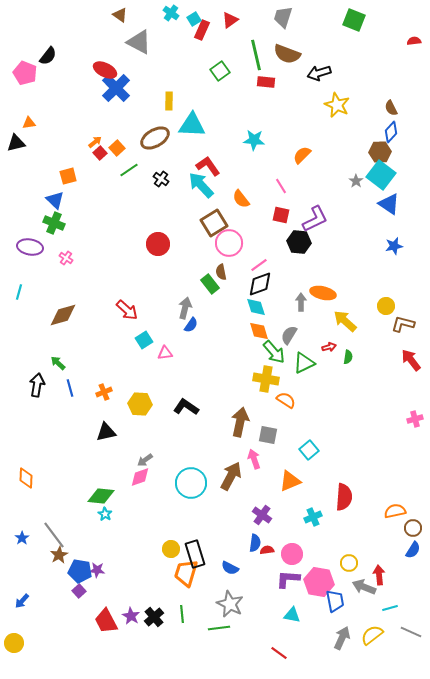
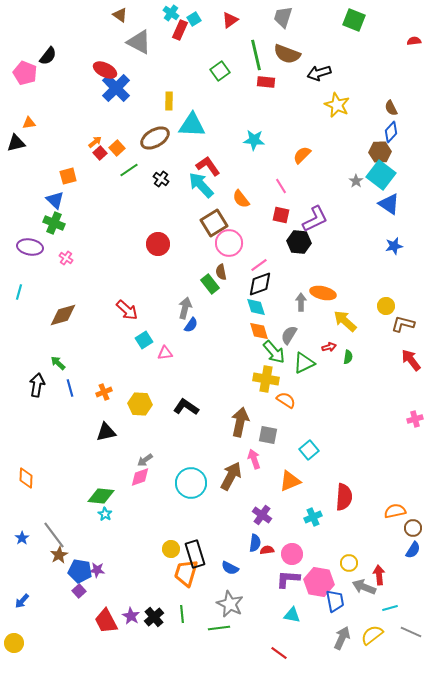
red rectangle at (202, 30): moved 22 px left
